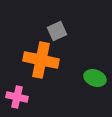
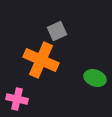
orange cross: rotated 12 degrees clockwise
pink cross: moved 2 px down
